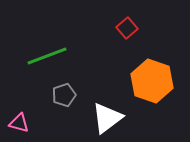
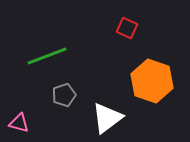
red square: rotated 25 degrees counterclockwise
